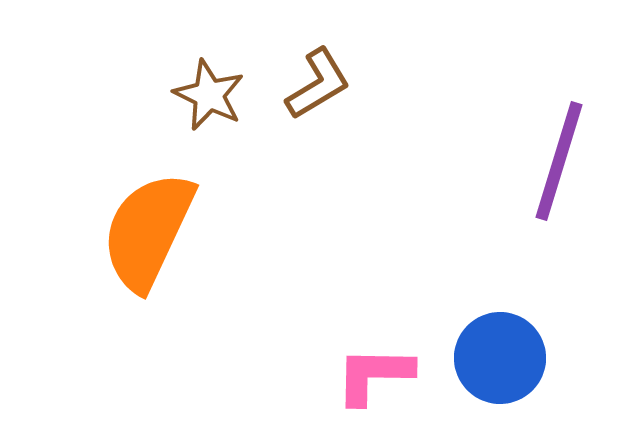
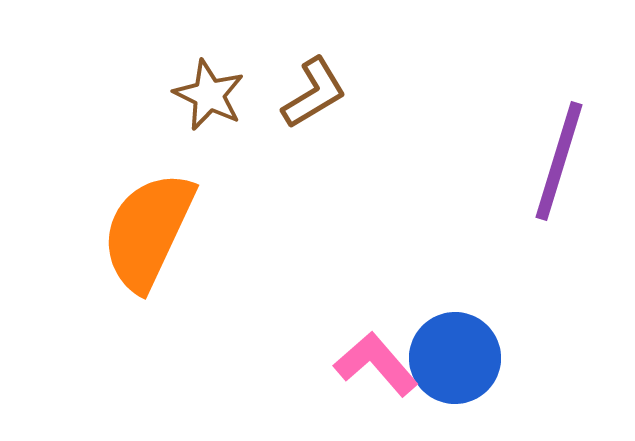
brown L-shape: moved 4 px left, 9 px down
blue circle: moved 45 px left
pink L-shape: moved 2 px right, 11 px up; rotated 48 degrees clockwise
